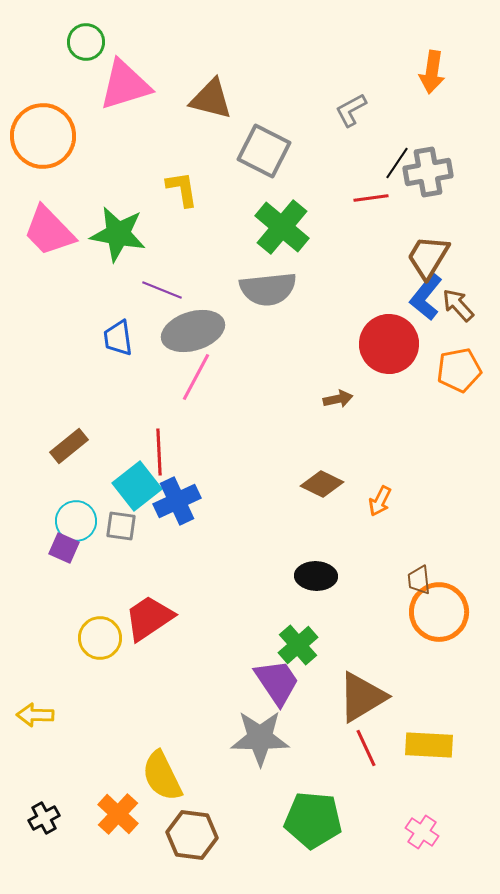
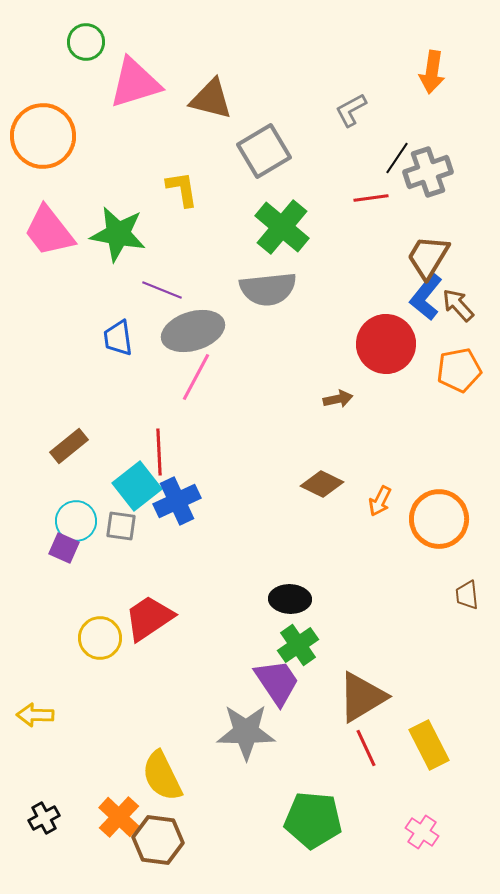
pink triangle at (125, 85): moved 10 px right, 2 px up
gray square at (264, 151): rotated 32 degrees clockwise
black line at (397, 163): moved 5 px up
gray cross at (428, 172): rotated 9 degrees counterclockwise
pink trapezoid at (49, 231): rotated 6 degrees clockwise
red circle at (389, 344): moved 3 px left
black ellipse at (316, 576): moved 26 px left, 23 px down
brown trapezoid at (419, 580): moved 48 px right, 15 px down
orange circle at (439, 612): moved 93 px up
green cross at (298, 645): rotated 6 degrees clockwise
gray star at (260, 738): moved 14 px left, 6 px up
yellow rectangle at (429, 745): rotated 60 degrees clockwise
orange cross at (118, 814): moved 1 px right, 3 px down
brown hexagon at (192, 835): moved 34 px left, 5 px down
